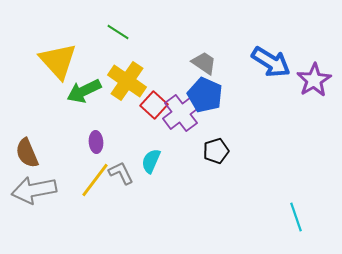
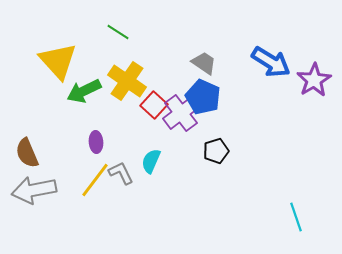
blue pentagon: moved 2 px left, 2 px down
